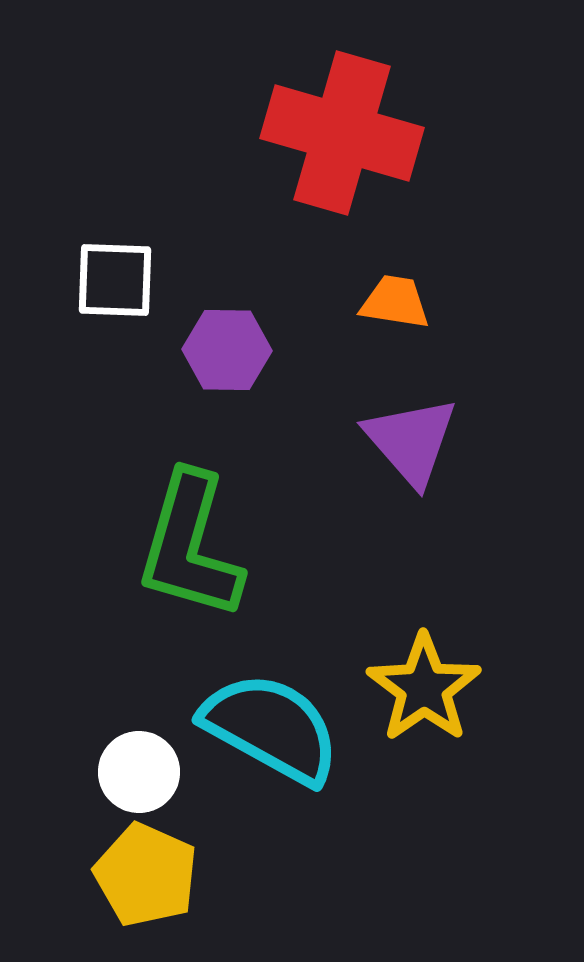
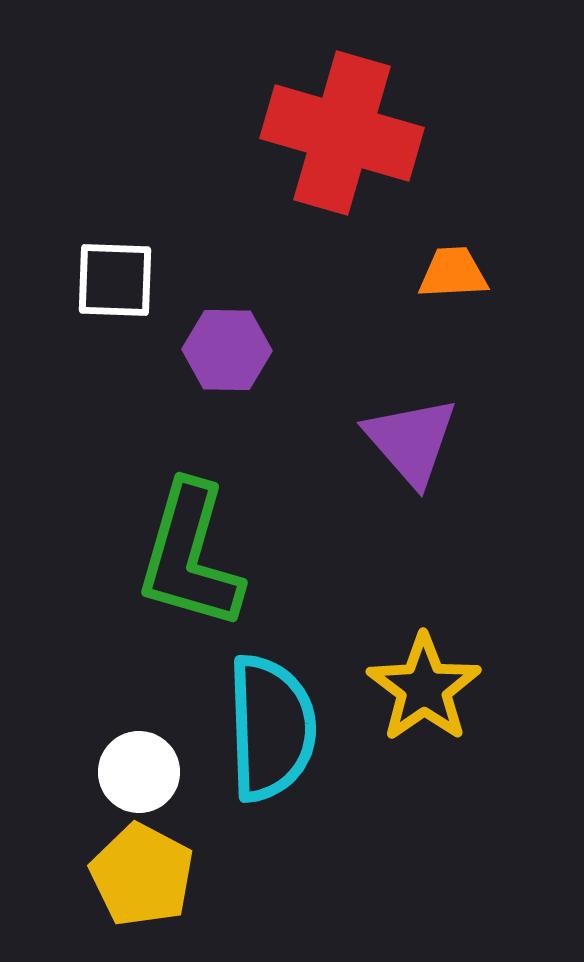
orange trapezoid: moved 58 px right, 29 px up; rotated 12 degrees counterclockwise
green L-shape: moved 10 px down
cyan semicircle: rotated 59 degrees clockwise
yellow pentagon: moved 4 px left; rotated 4 degrees clockwise
